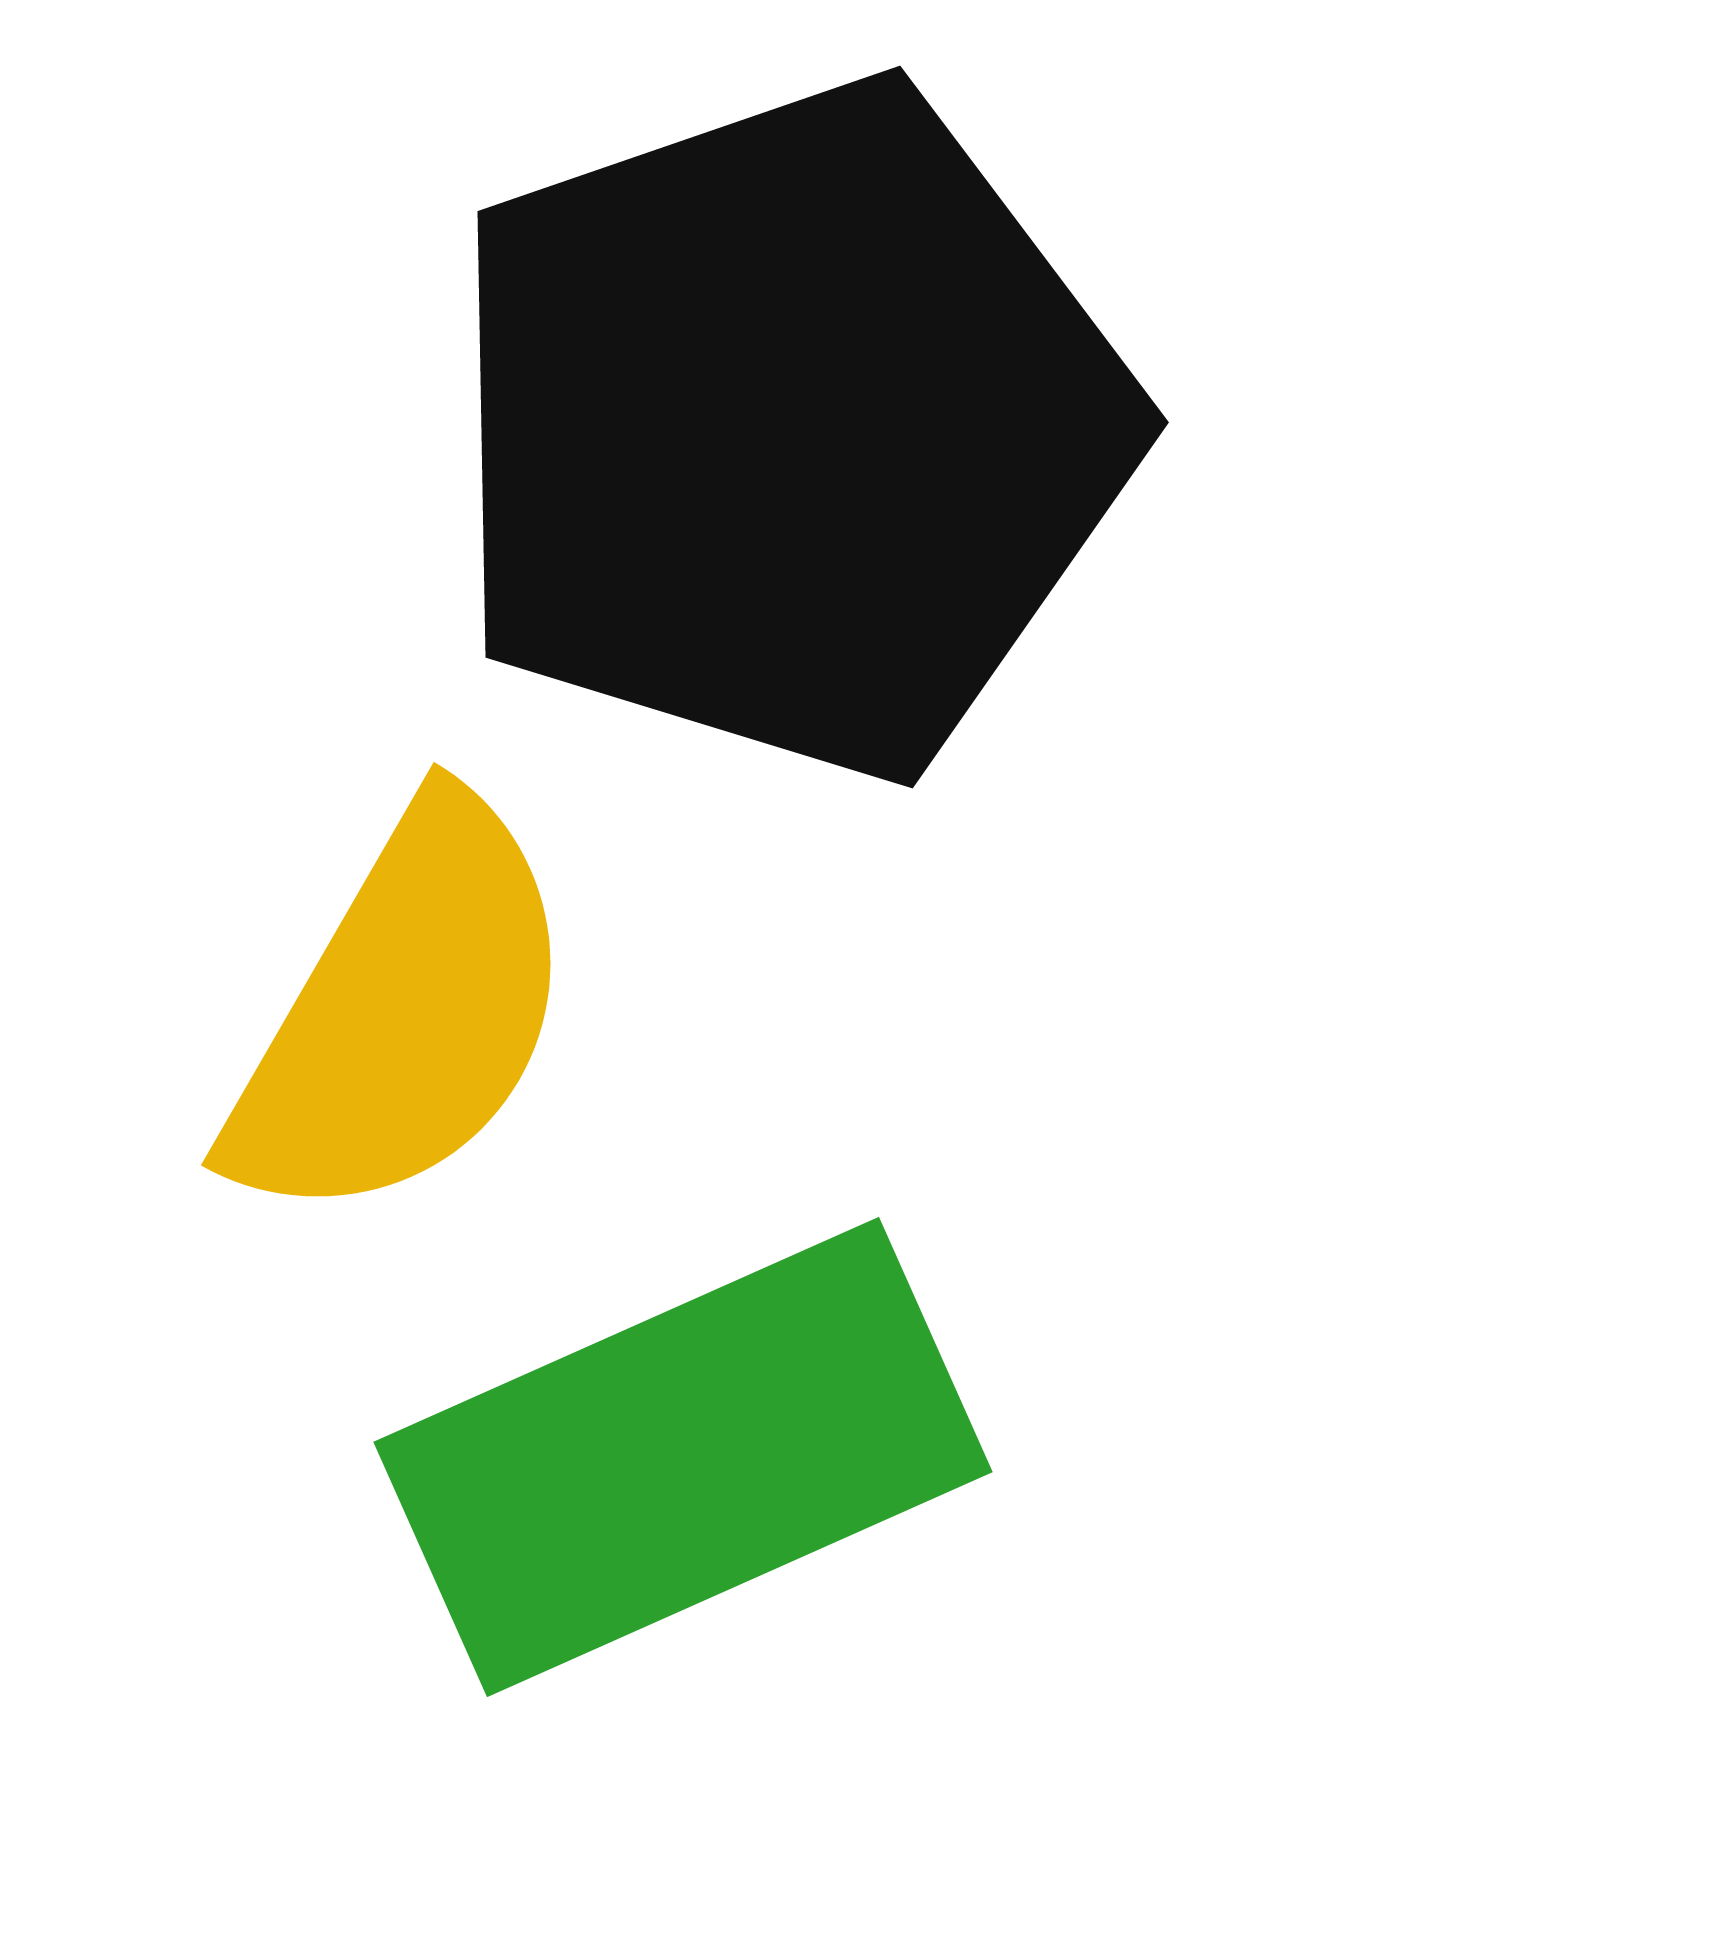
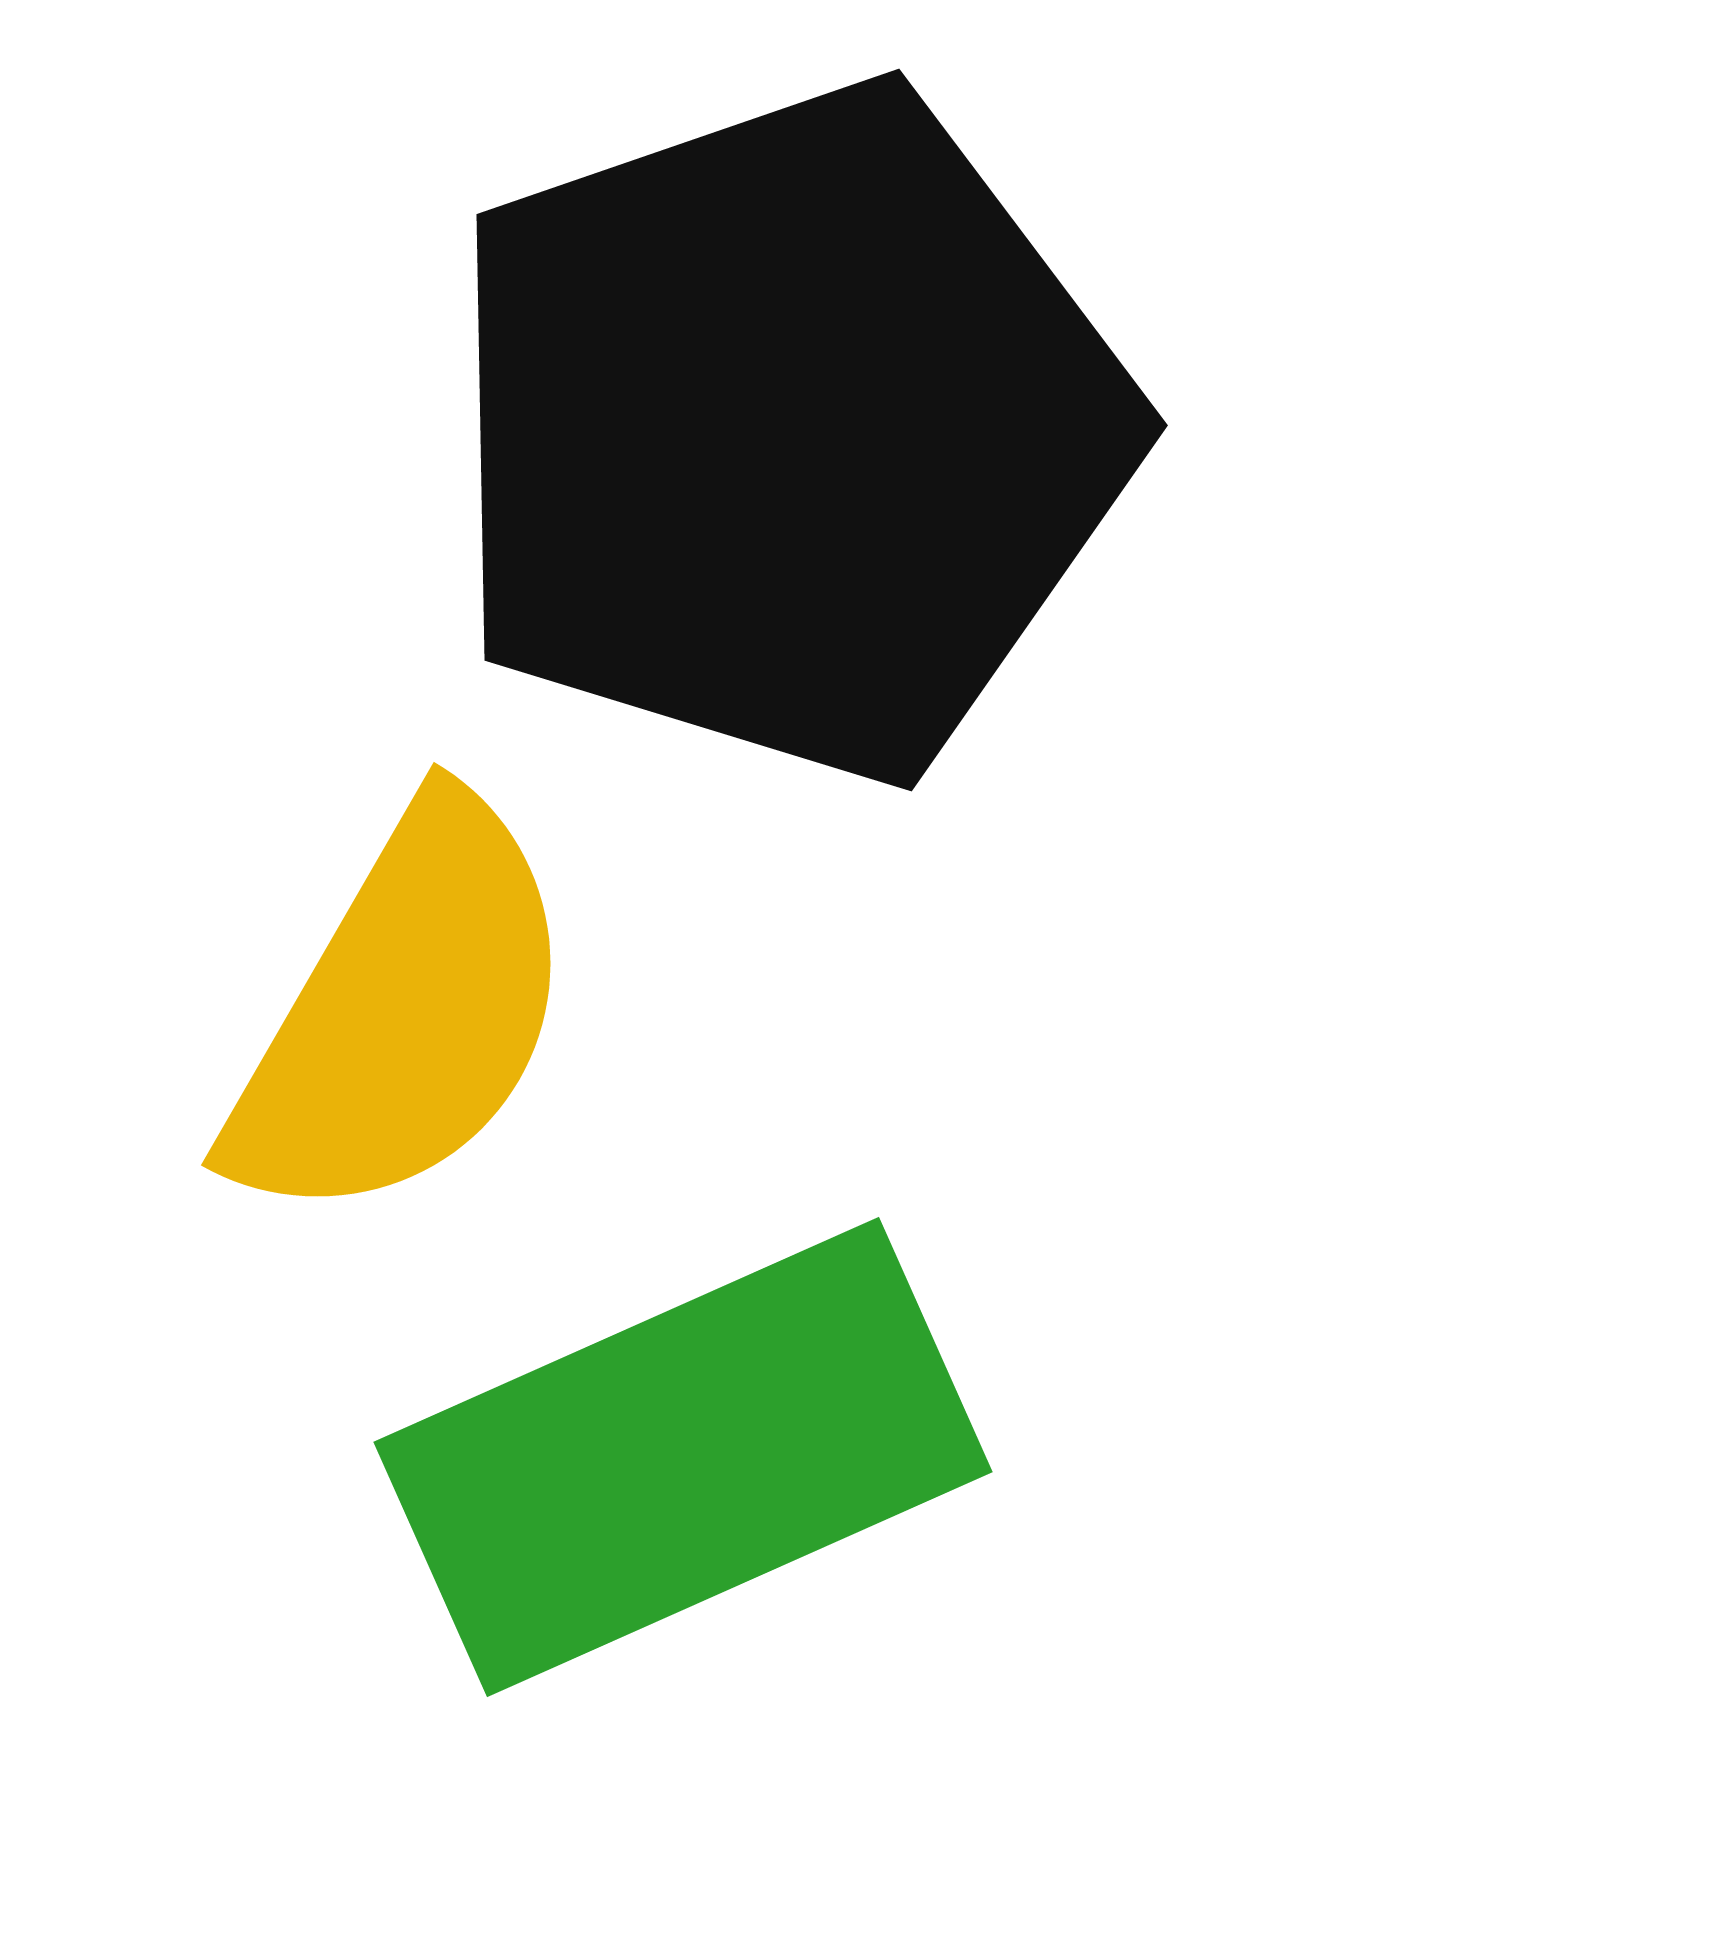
black pentagon: moved 1 px left, 3 px down
